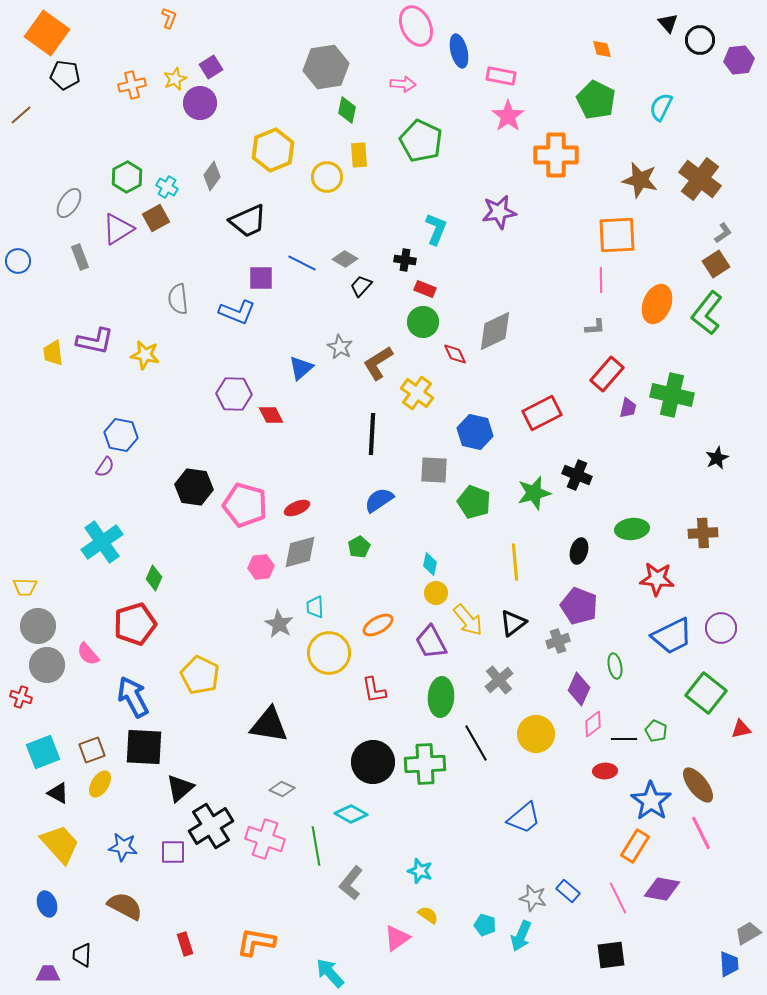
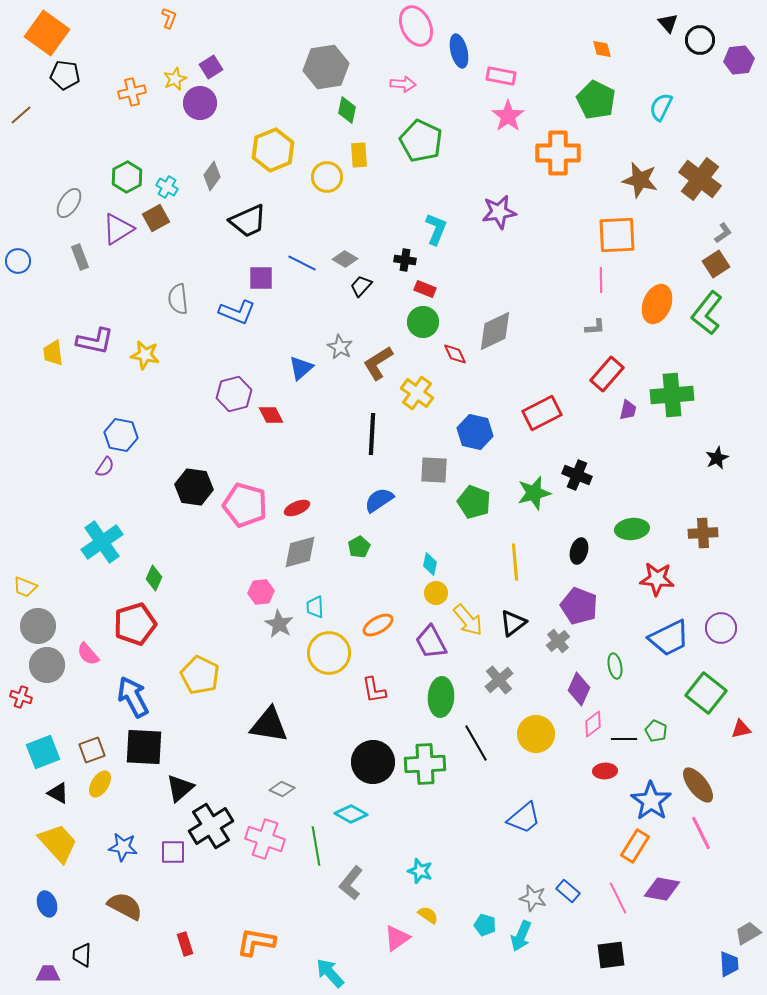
orange cross at (132, 85): moved 7 px down
orange cross at (556, 155): moved 2 px right, 2 px up
purple hexagon at (234, 394): rotated 16 degrees counterclockwise
green cross at (672, 395): rotated 18 degrees counterclockwise
purple trapezoid at (628, 408): moved 2 px down
pink hexagon at (261, 567): moved 25 px down
yellow trapezoid at (25, 587): rotated 20 degrees clockwise
blue trapezoid at (672, 636): moved 3 px left, 2 px down
gray cross at (558, 641): rotated 20 degrees counterclockwise
yellow trapezoid at (60, 844): moved 2 px left, 1 px up
